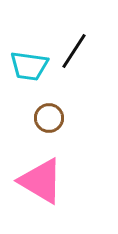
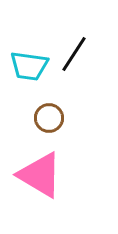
black line: moved 3 px down
pink triangle: moved 1 px left, 6 px up
